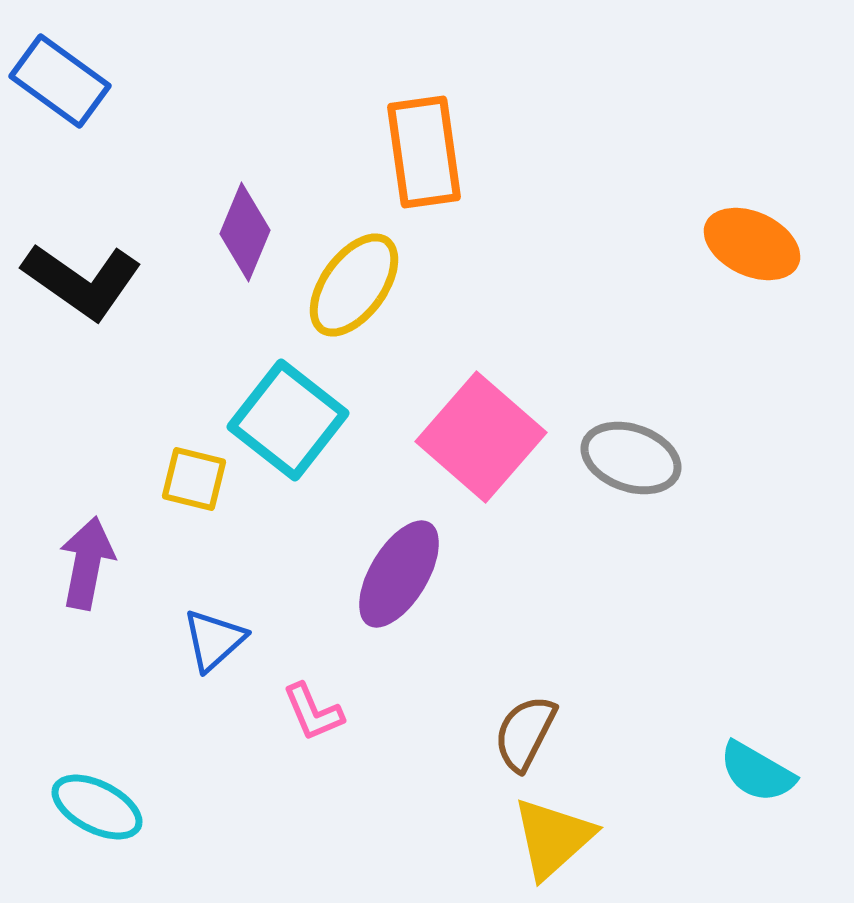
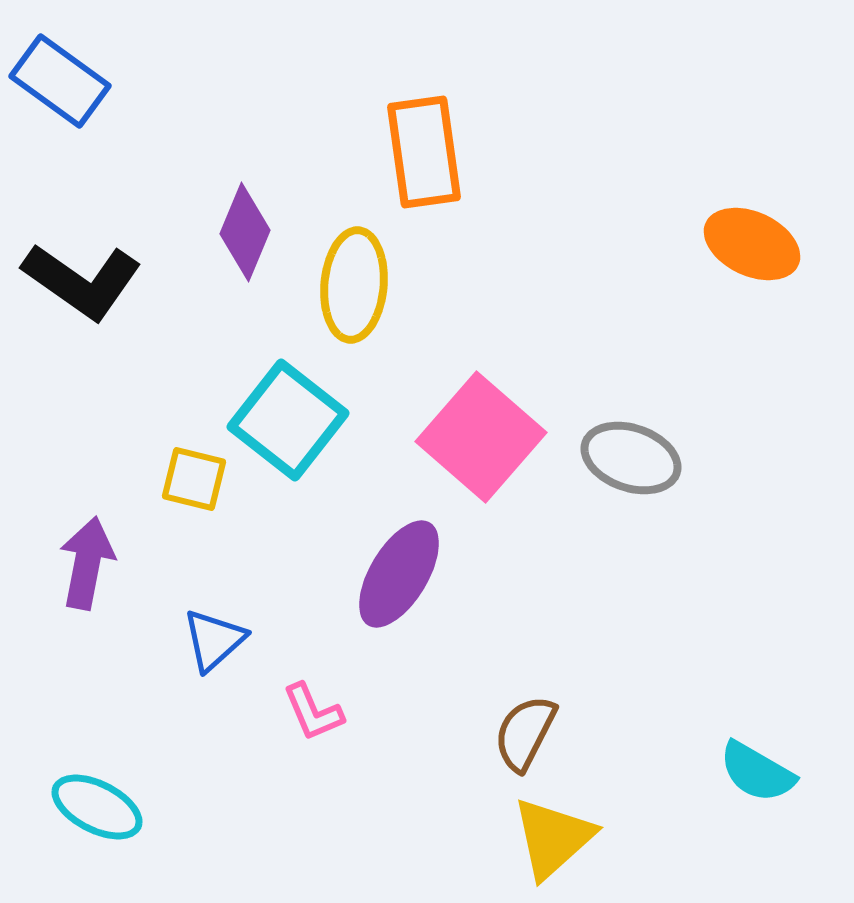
yellow ellipse: rotated 31 degrees counterclockwise
